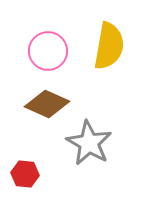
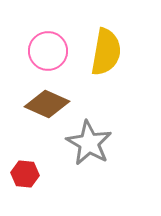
yellow semicircle: moved 3 px left, 6 px down
